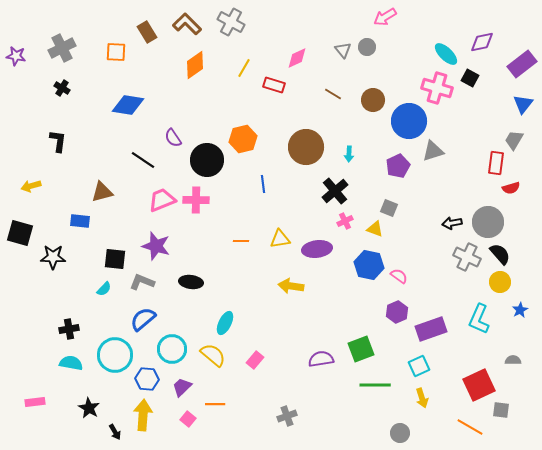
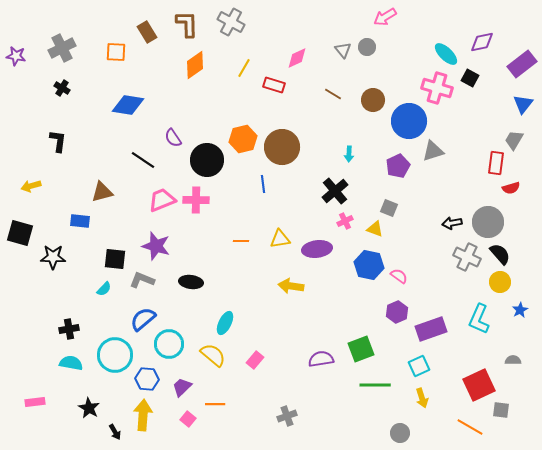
brown L-shape at (187, 24): rotated 44 degrees clockwise
brown circle at (306, 147): moved 24 px left
gray L-shape at (142, 282): moved 2 px up
cyan circle at (172, 349): moved 3 px left, 5 px up
